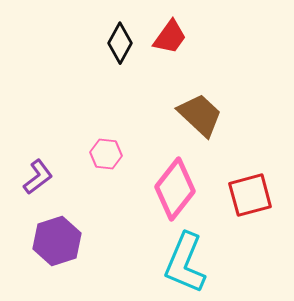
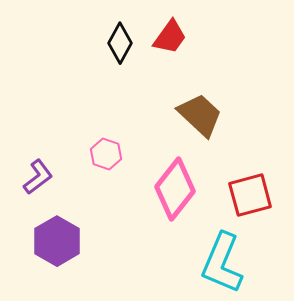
pink hexagon: rotated 12 degrees clockwise
purple hexagon: rotated 12 degrees counterclockwise
cyan L-shape: moved 37 px right
